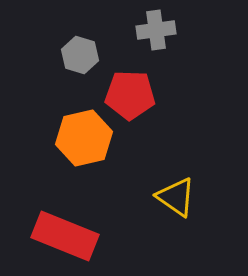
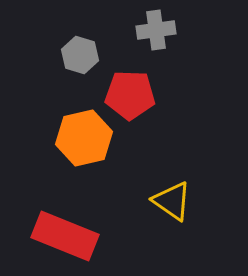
yellow triangle: moved 4 px left, 4 px down
